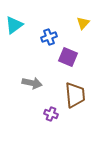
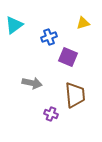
yellow triangle: rotated 32 degrees clockwise
